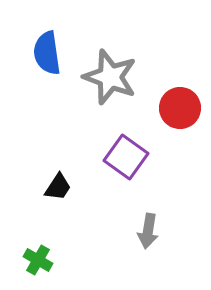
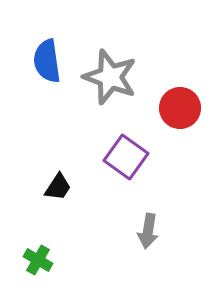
blue semicircle: moved 8 px down
